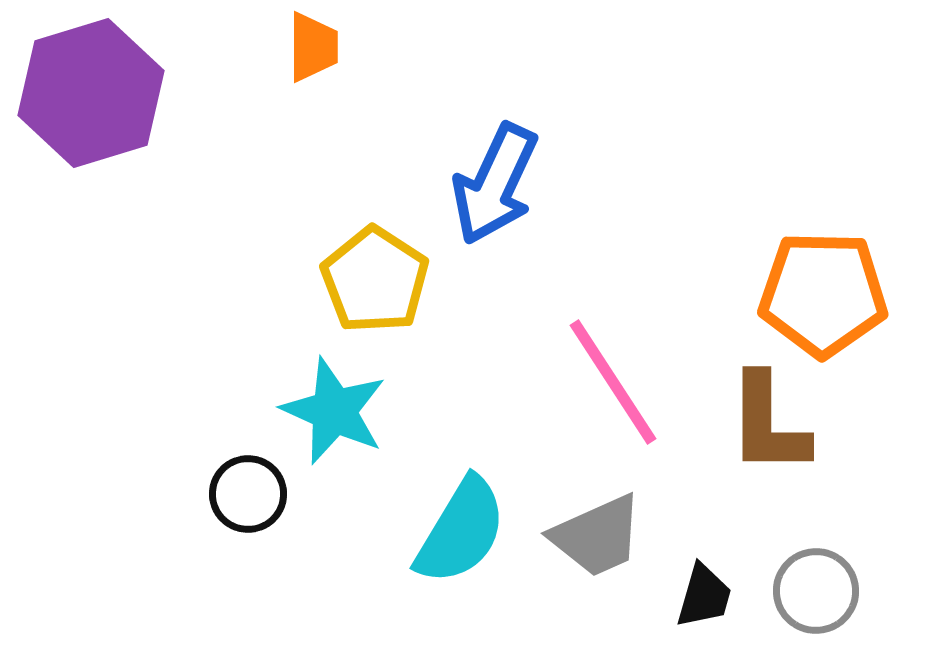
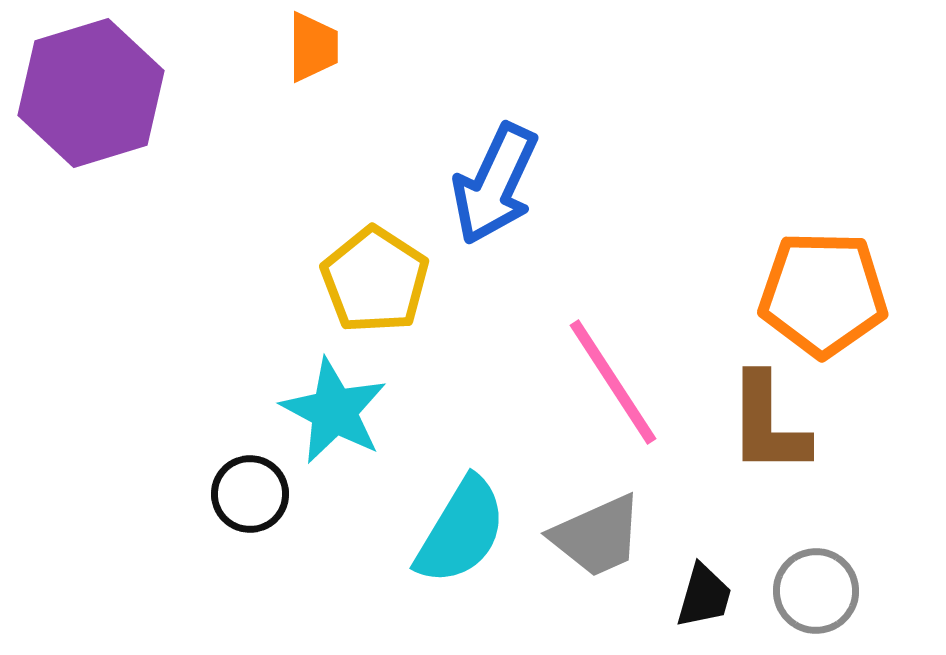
cyan star: rotated 4 degrees clockwise
black circle: moved 2 px right
